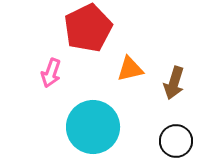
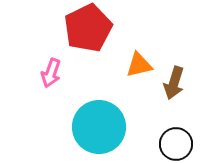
orange triangle: moved 9 px right, 4 px up
cyan circle: moved 6 px right
black circle: moved 3 px down
